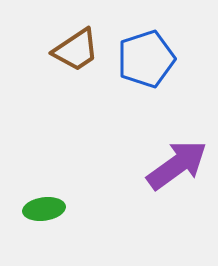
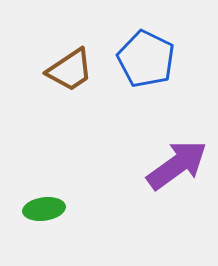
brown trapezoid: moved 6 px left, 20 px down
blue pentagon: rotated 28 degrees counterclockwise
